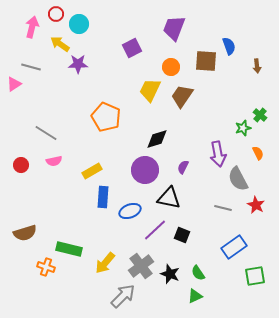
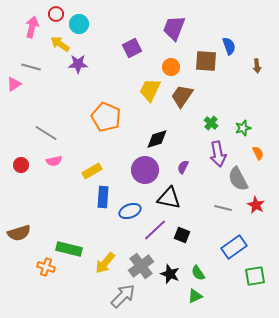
green cross at (260, 115): moved 49 px left, 8 px down
brown semicircle at (25, 233): moved 6 px left
